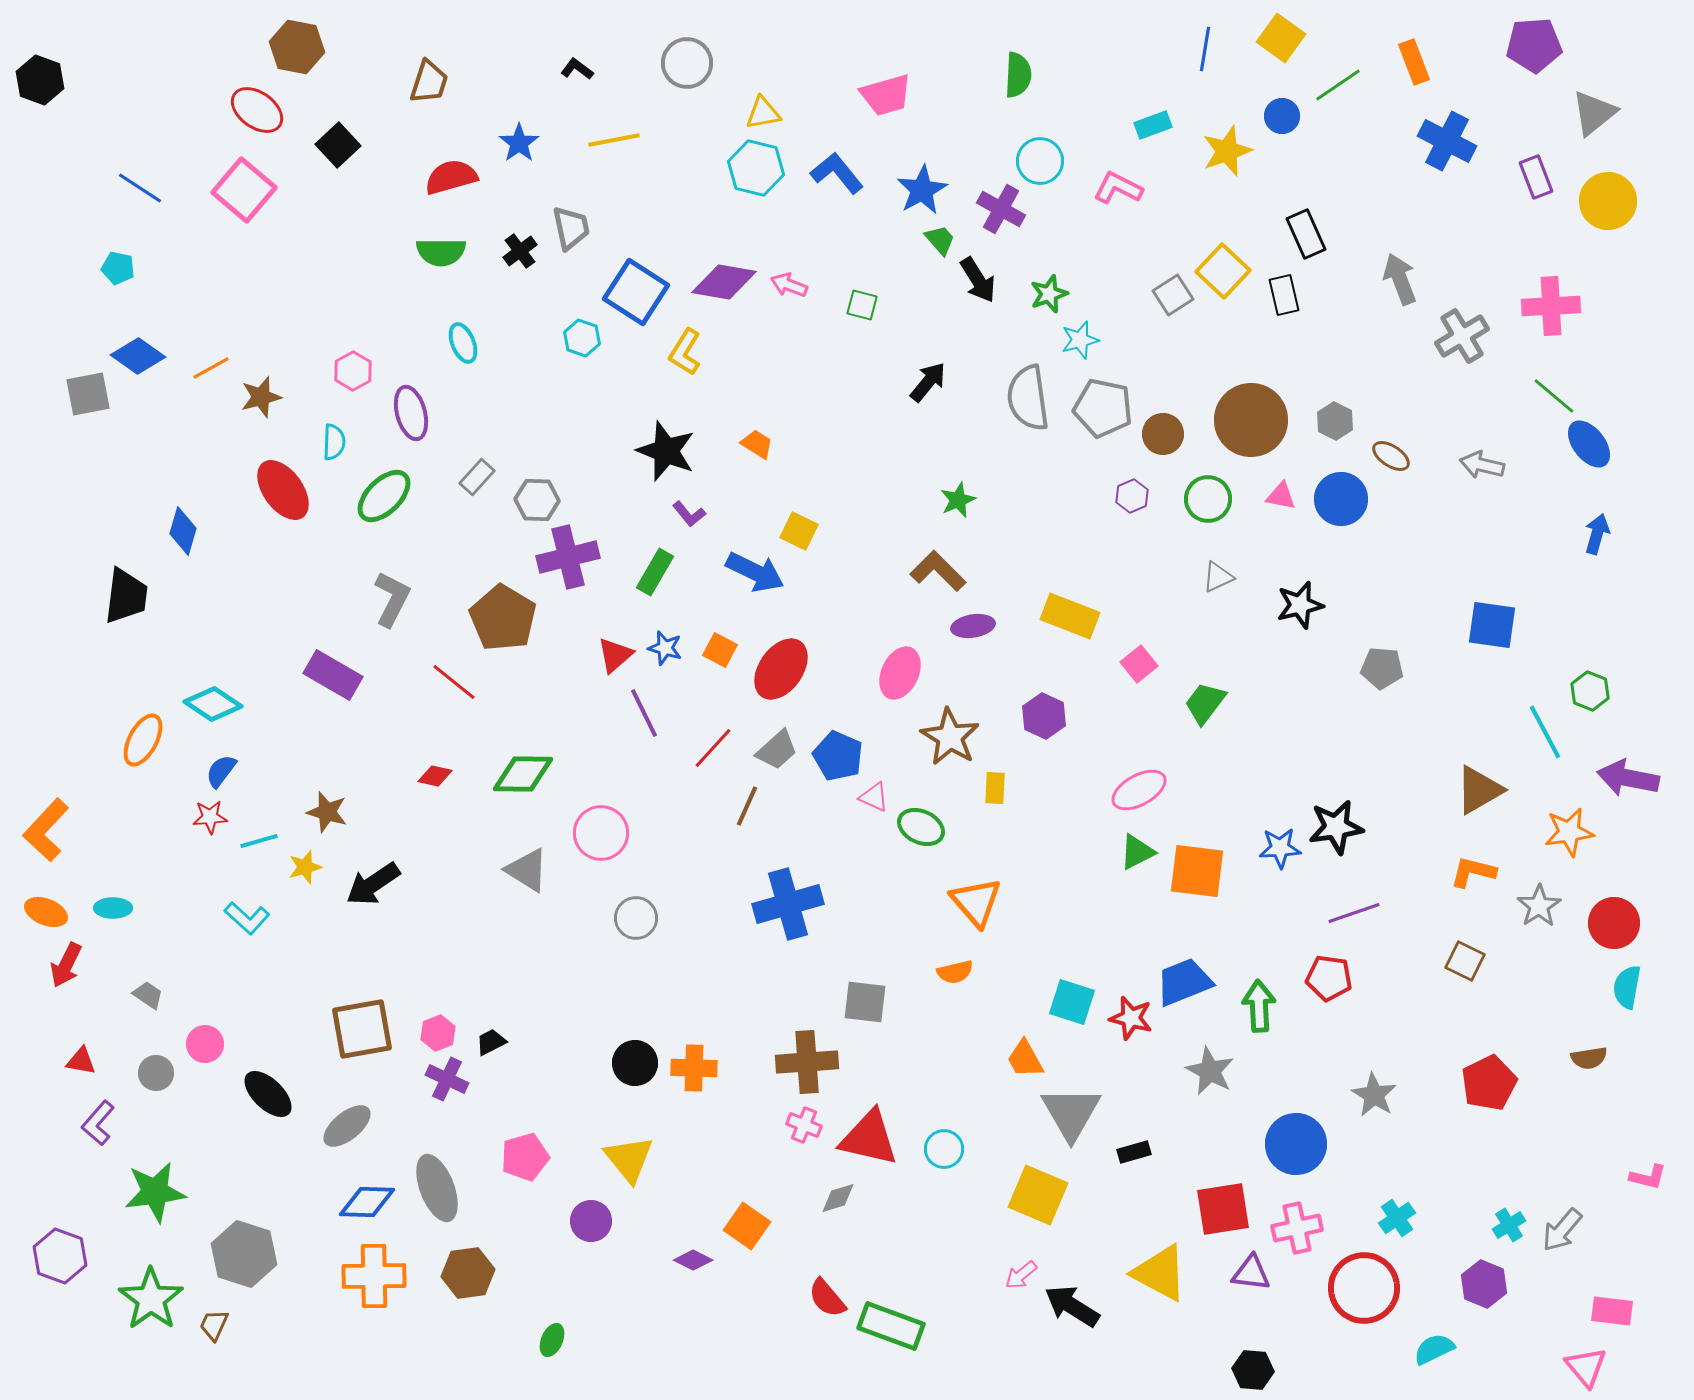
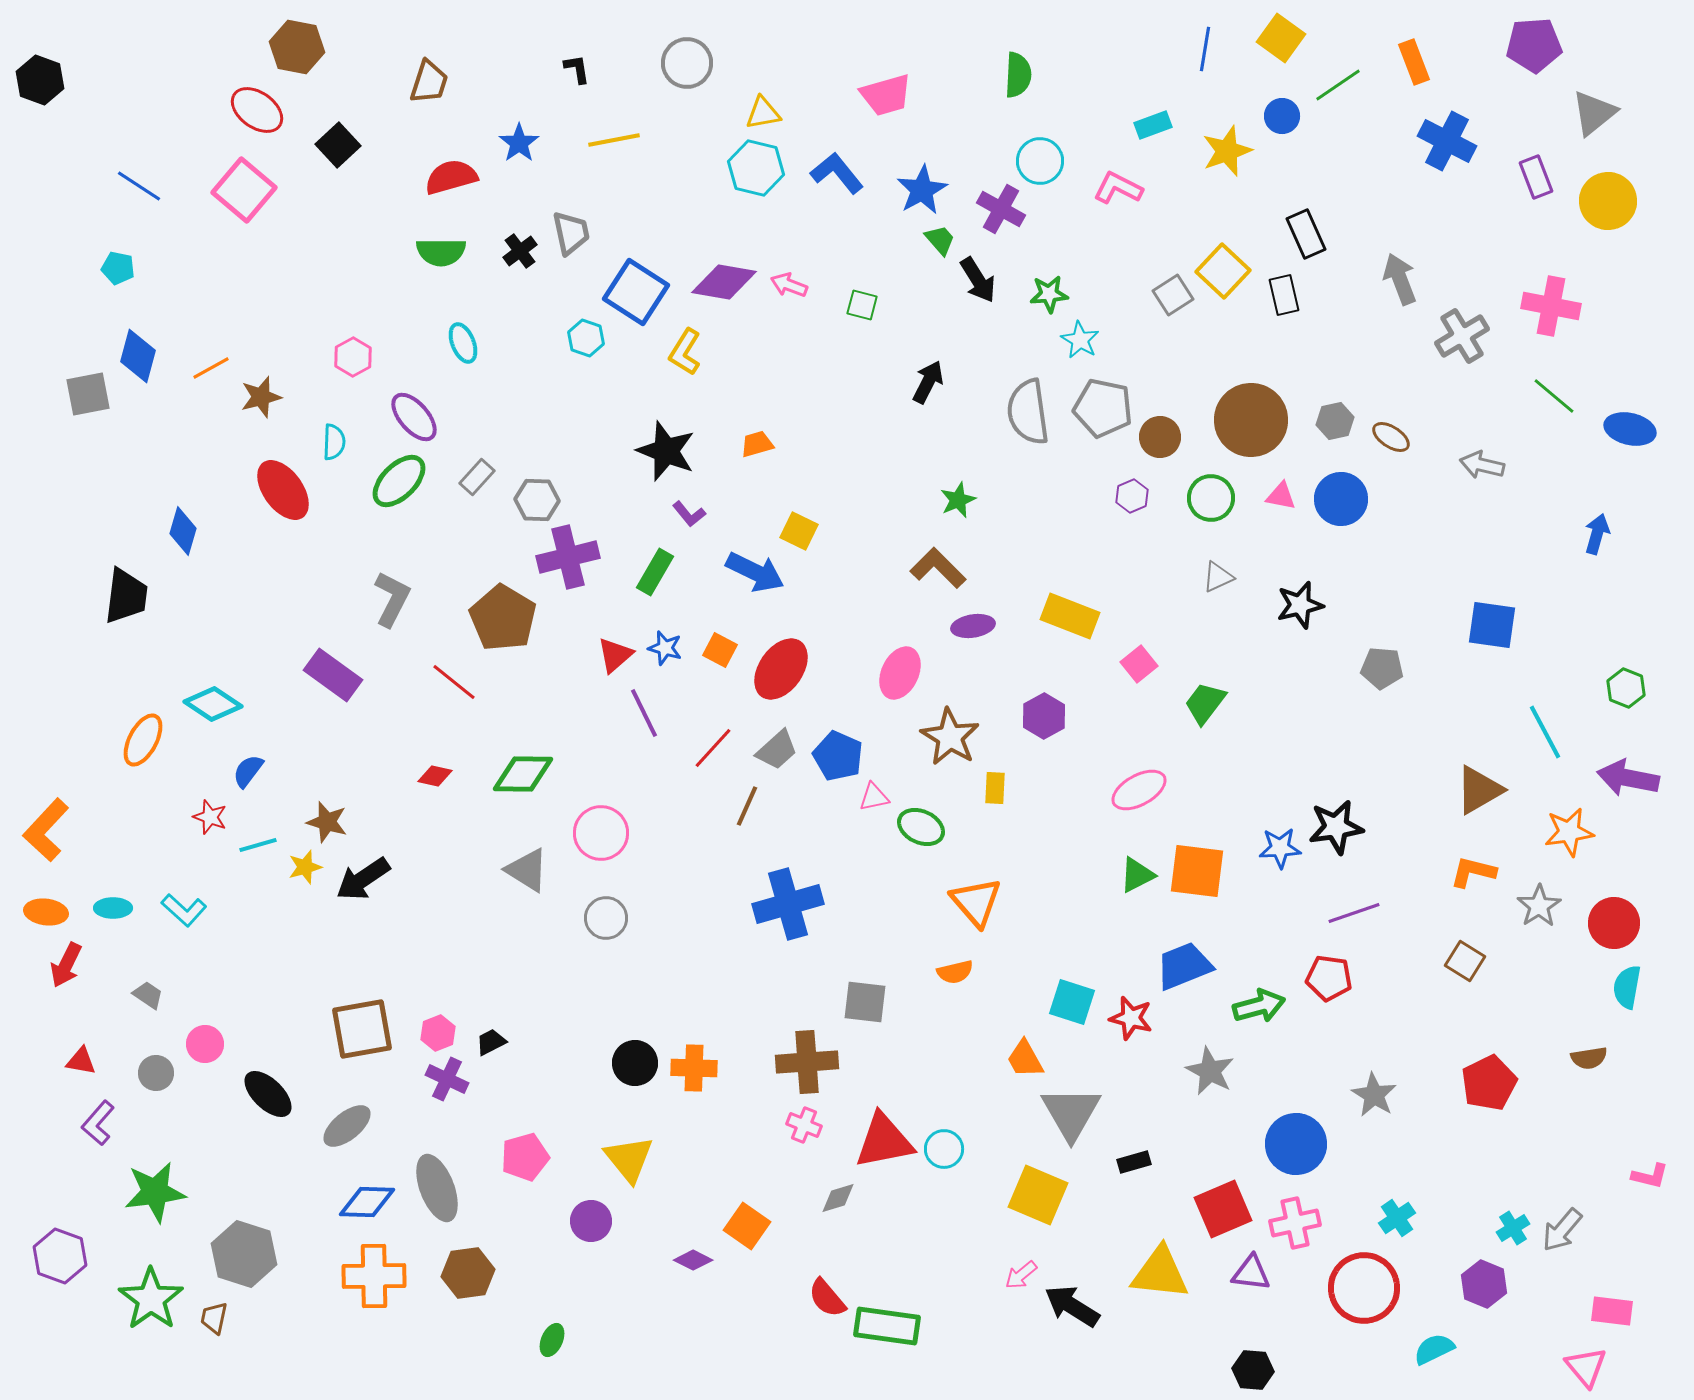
black L-shape at (577, 69): rotated 44 degrees clockwise
blue line at (140, 188): moved 1 px left, 2 px up
gray trapezoid at (571, 228): moved 5 px down
green star at (1049, 294): rotated 15 degrees clockwise
pink cross at (1551, 306): rotated 14 degrees clockwise
cyan hexagon at (582, 338): moved 4 px right
cyan star at (1080, 340): rotated 27 degrees counterclockwise
blue diamond at (138, 356): rotated 70 degrees clockwise
pink hexagon at (353, 371): moved 14 px up
black arrow at (928, 382): rotated 12 degrees counterclockwise
gray semicircle at (1028, 398): moved 14 px down
purple ellipse at (411, 413): moved 3 px right, 4 px down; rotated 26 degrees counterclockwise
gray hexagon at (1335, 421): rotated 21 degrees clockwise
brown circle at (1163, 434): moved 3 px left, 3 px down
orange trapezoid at (757, 444): rotated 48 degrees counterclockwise
blue ellipse at (1589, 444): moved 41 px right, 15 px up; rotated 39 degrees counterclockwise
brown ellipse at (1391, 456): moved 19 px up
green ellipse at (384, 496): moved 15 px right, 15 px up
green circle at (1208, 499): moved 3 px right, 1 px up
brown L-shape at (938, 571): moved 3 px up
purple rectangle at (333, 675): rotated 6 degrees clockwise
green hexagon at (1590, 691): moved 36 px right, 3 px up
purple hexagon at (1044, 716): rotated 6 degrees clockwise
blue semicircle at (221, 771): moved 27 px right
pink triangle at (874, 797): rotated 36 degrees counterclockwise
brown star at (327, 812): moved 10 px down
red star at (210, 817): rotated 24 degrees clockwise
cyan line at (259, 841): moved 1 px left, 4 px down
green triangle at (1137, 852): moved 23 px down
black arrow at (373, 884): moved 10 px left, 5 px up
orange ellipse at (46, 912): rotated 15 degrees counterclockwise
cyan L-shape at (247, 918): moved 63 px left, 8 px up
gray circle at (636, 918): moved 30 px left
brown square at (1465, 961): rotated 6 degrees clockwise
blue trapezoid at (1184, 982): moved 16 px up
green arrow at (1259, 1006): rotated 78 degrees clockwise
red triangle at (869, 1138): moved 15 px right, 3 px down; rotated 24 degrees counterclockwise
black rectangle at (1134, 1152): moved 10 px down
pink L-shape at (1648, 1177): moved 2 px right, 1 px up
red square at (1223, 1209): rotated 14 degrees counterclockwise
cyan cross at (1509, 1225): moved 4 px right, 3 px down
pink cross at (1297, 1228): moved 2 px left, 5 px up
yellow triangle at (1160, 1273): rotated 22 degrees counterclockwise
brown trapezoid at (214, 1325): moved 7 px up; rotated 12 degrees counterclockwise
green rectangle at (891, 1326): moved 4 px left; rotated 12 degrees counterclockwise
